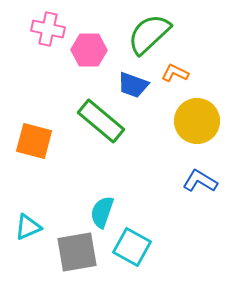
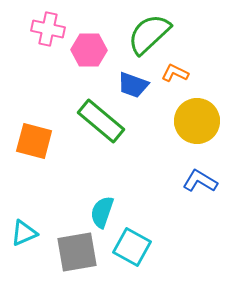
cyan triangle: moved 4 px left, 6 px down
